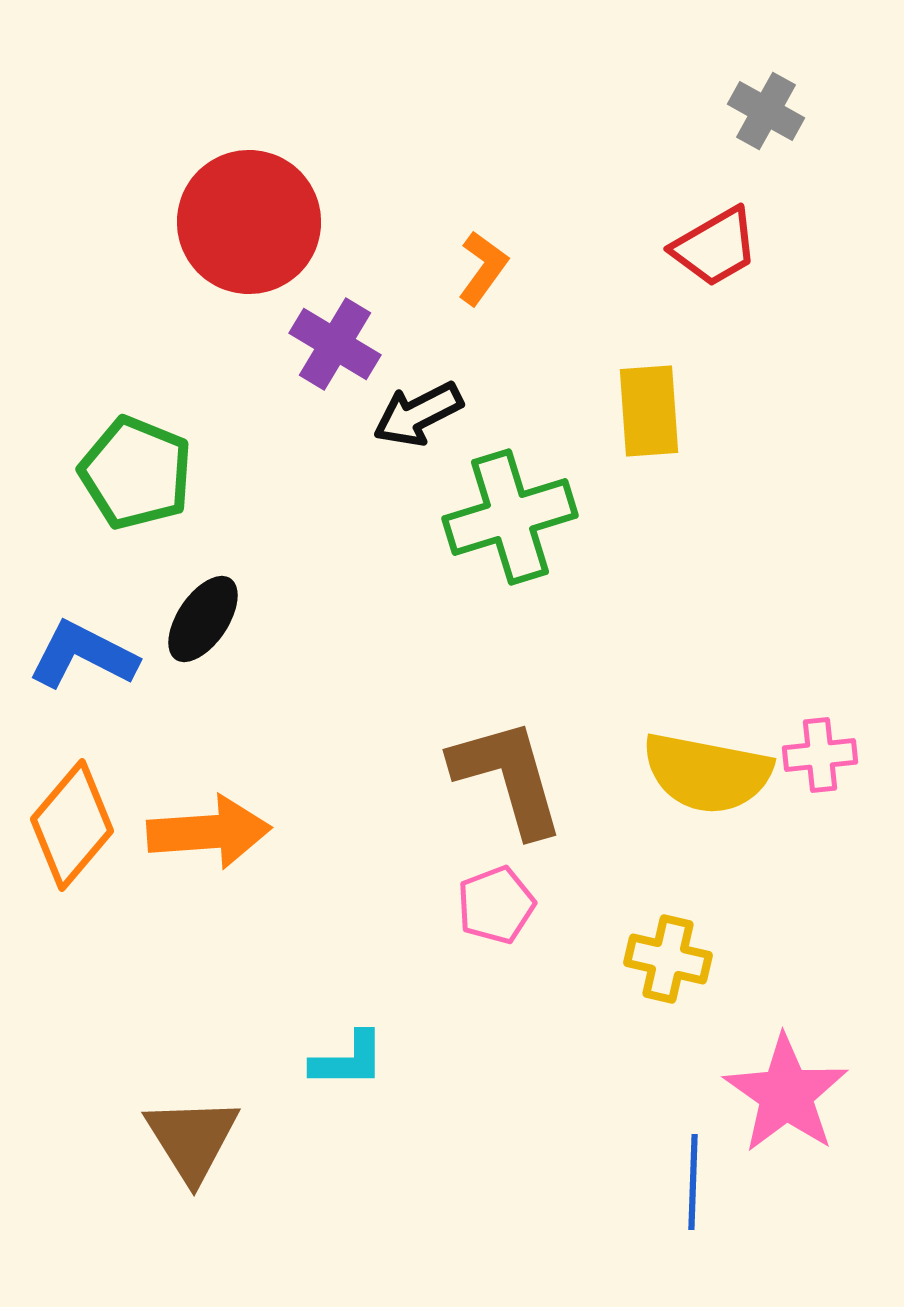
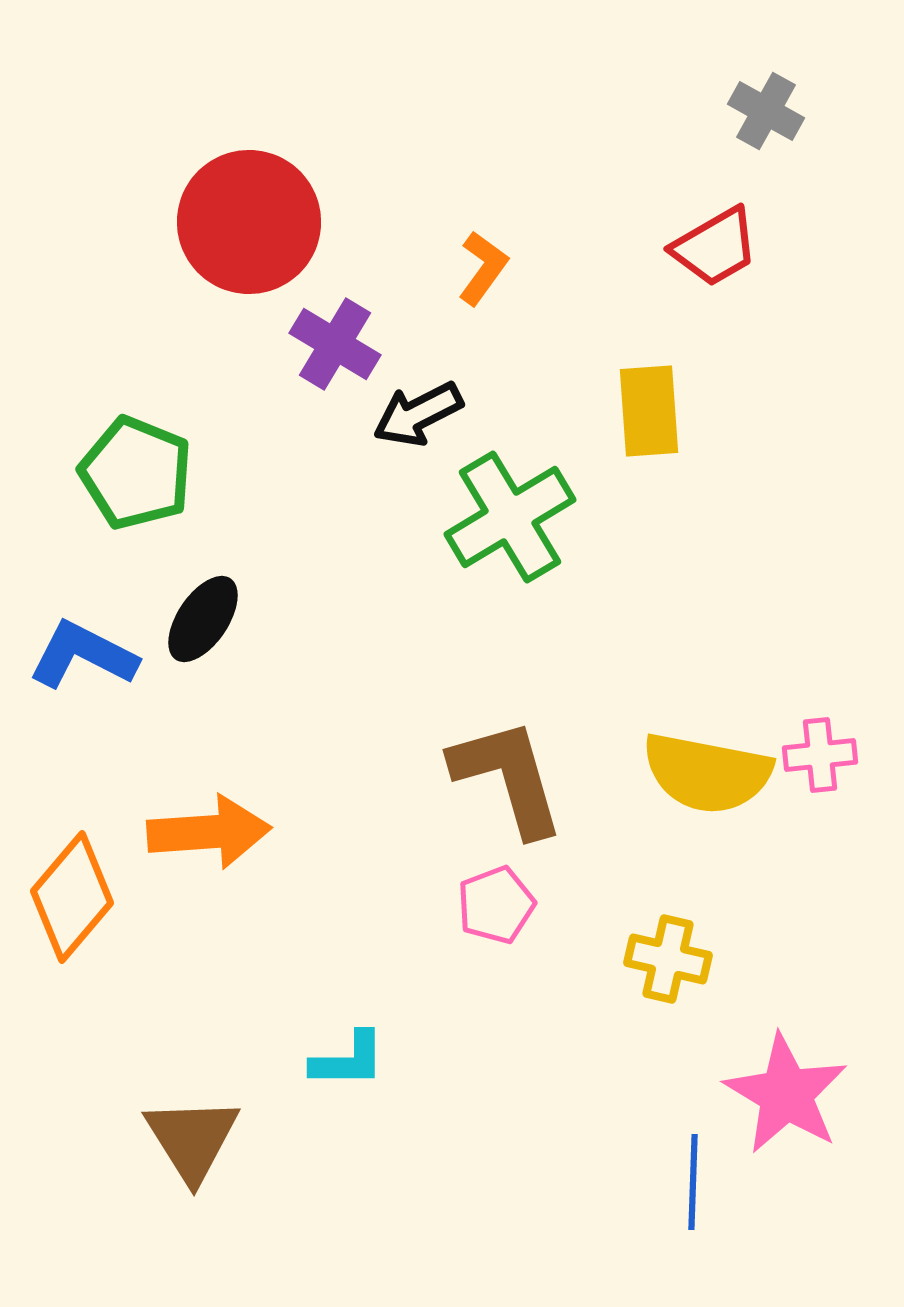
green cross: rotated 14 degrees counterclockwise
orange diamond: moved 72 px down
pink star: rotated 4 degrees counterclockwise
